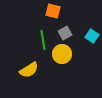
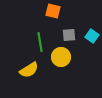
gray square: moved 4 px right, 2 px down; rotated 24 degrees clockwise
green line: moved 3 px left, 2 px down
yellow circle: moved 1 px left, 3 px down
